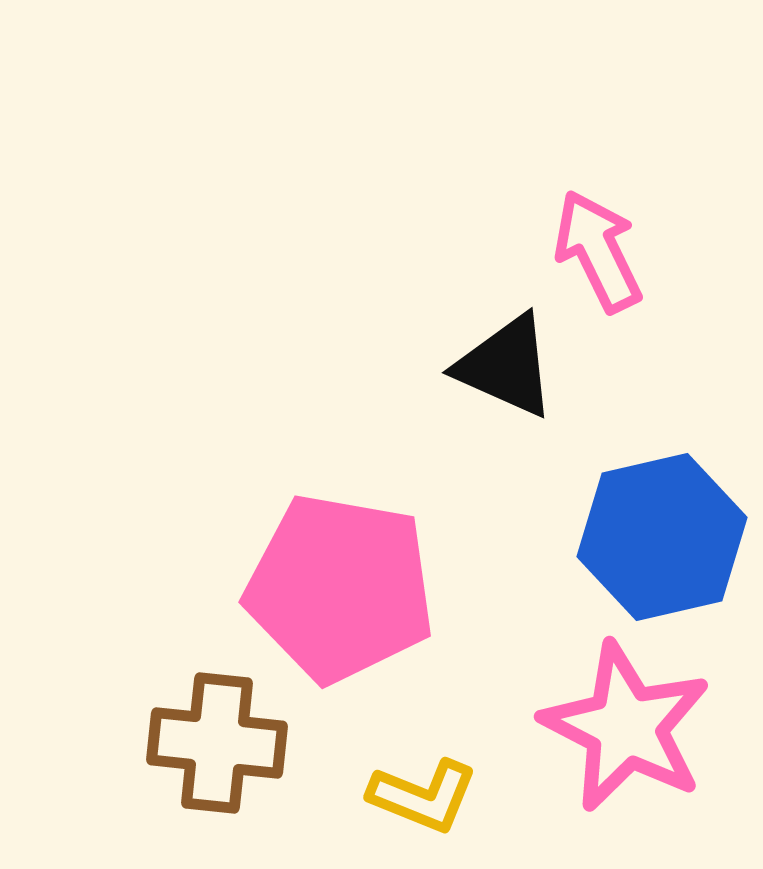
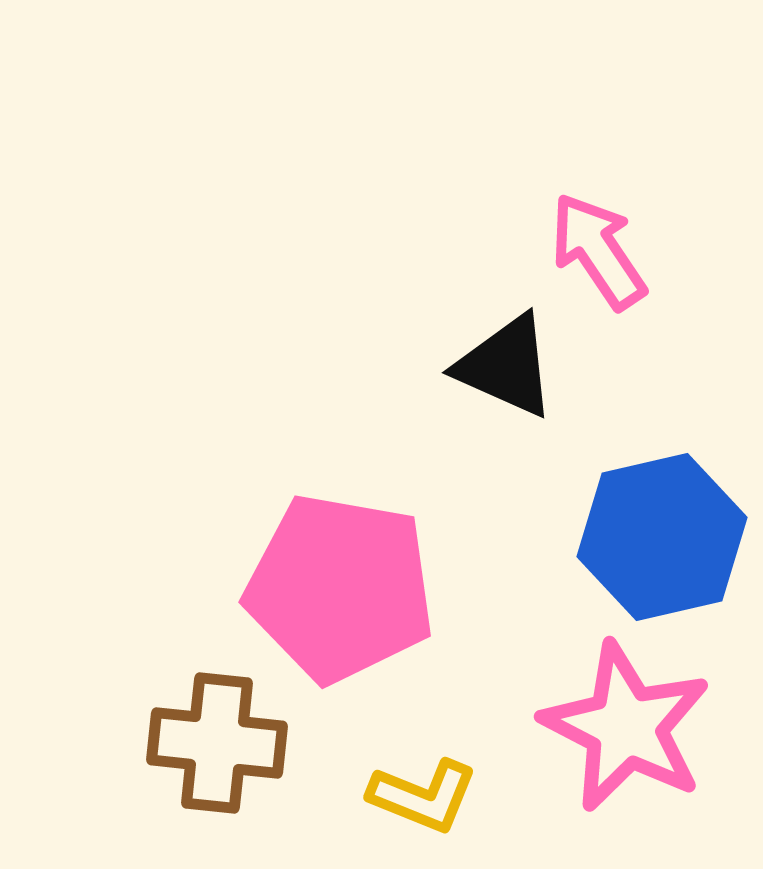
pink arrow: rotated 8 degrees counterclockwise
